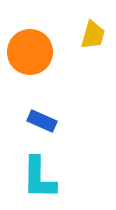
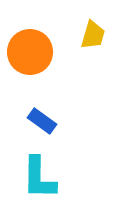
blue rectangle: rotated 12 degrees clockwise
